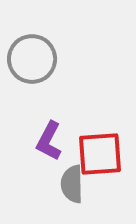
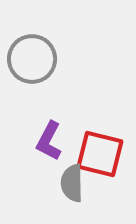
red square: rotated 18 degrees clockwise
gray semicircle: moved 1 px up
